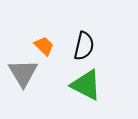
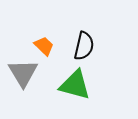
green triangle: moved 11 px left; rotated 12 degrees counterclockwise
